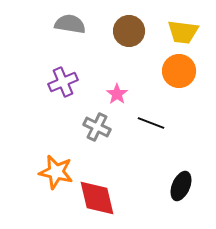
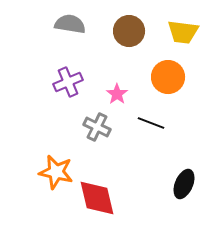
orange circle: moved 11 px left, 6 px down
purple cross: moved 5 px right
black ellipse: moved 3 px right, 2 px up
